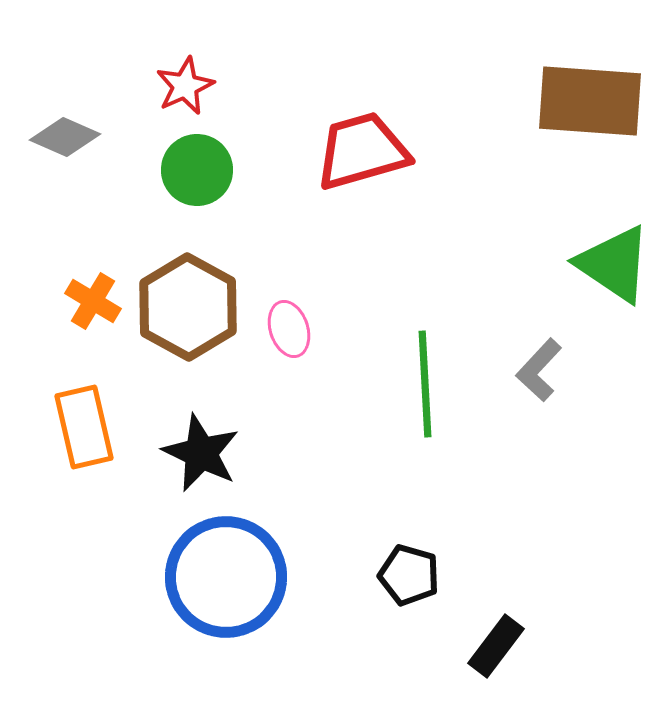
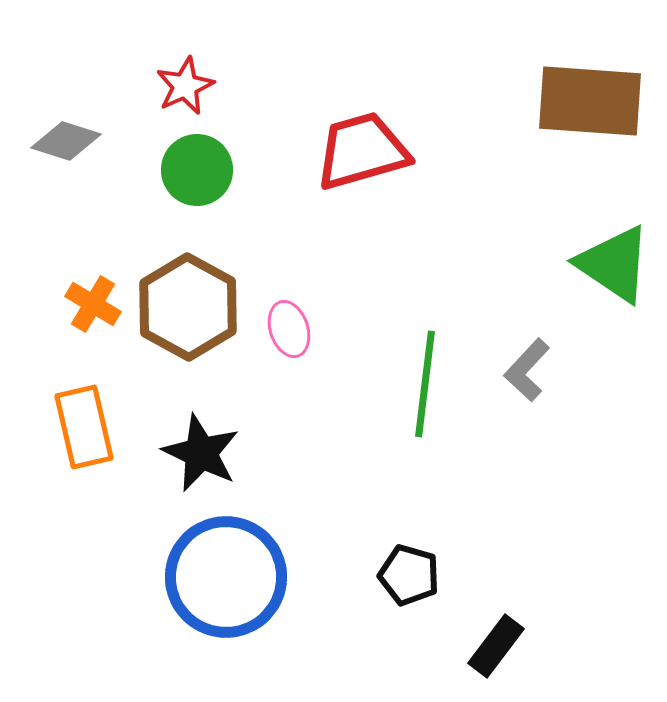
gray diamond: moved 1 px right, 4 px down; rotated 6 degrees counterclockwise
orange cross: moved 3 px down
gray L-shape: moved 12 px left
green line: rotated 10 degrees clockwise
